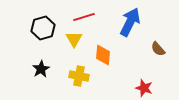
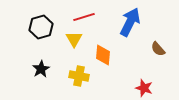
black hexagon: moved 2 px left, 1 px up
